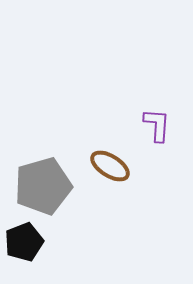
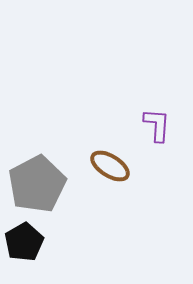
gray pentagon: moved 6 px left, 2 px up; rotated 12 degrees counterclockwise
black pentagon: rotated 9 degrees counterclockwise
